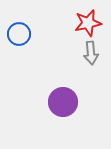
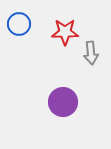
red star: moved 23 px left, 9 px down; rotated 12 degrees clockwise
blue circle: moved 10 px up
